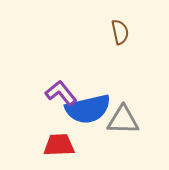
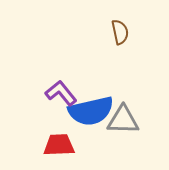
blue semicircle: moved 3 px right, 2 px down
